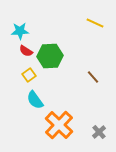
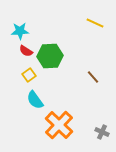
gray cross: moved 3 px right; rotated 24 degrees counterclockwise
